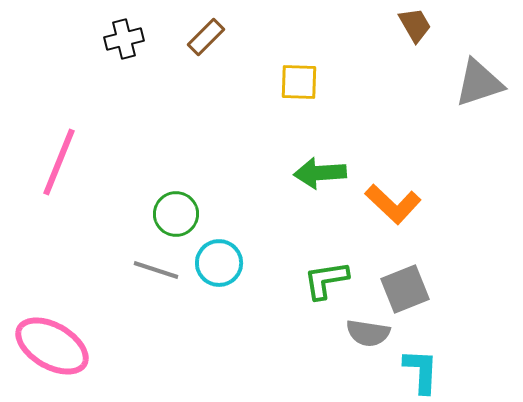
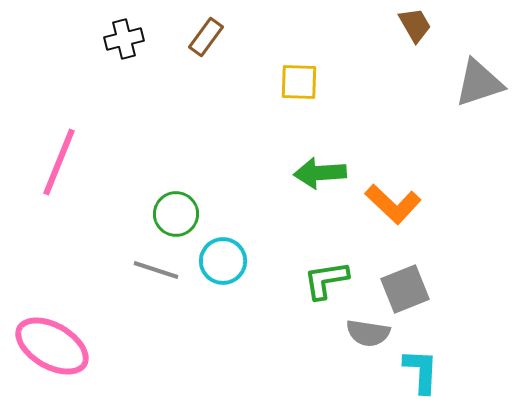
brown rectangle: rotated 9 degrees counterclockwise
cyan circle: moved 4 px right, 2 px up
